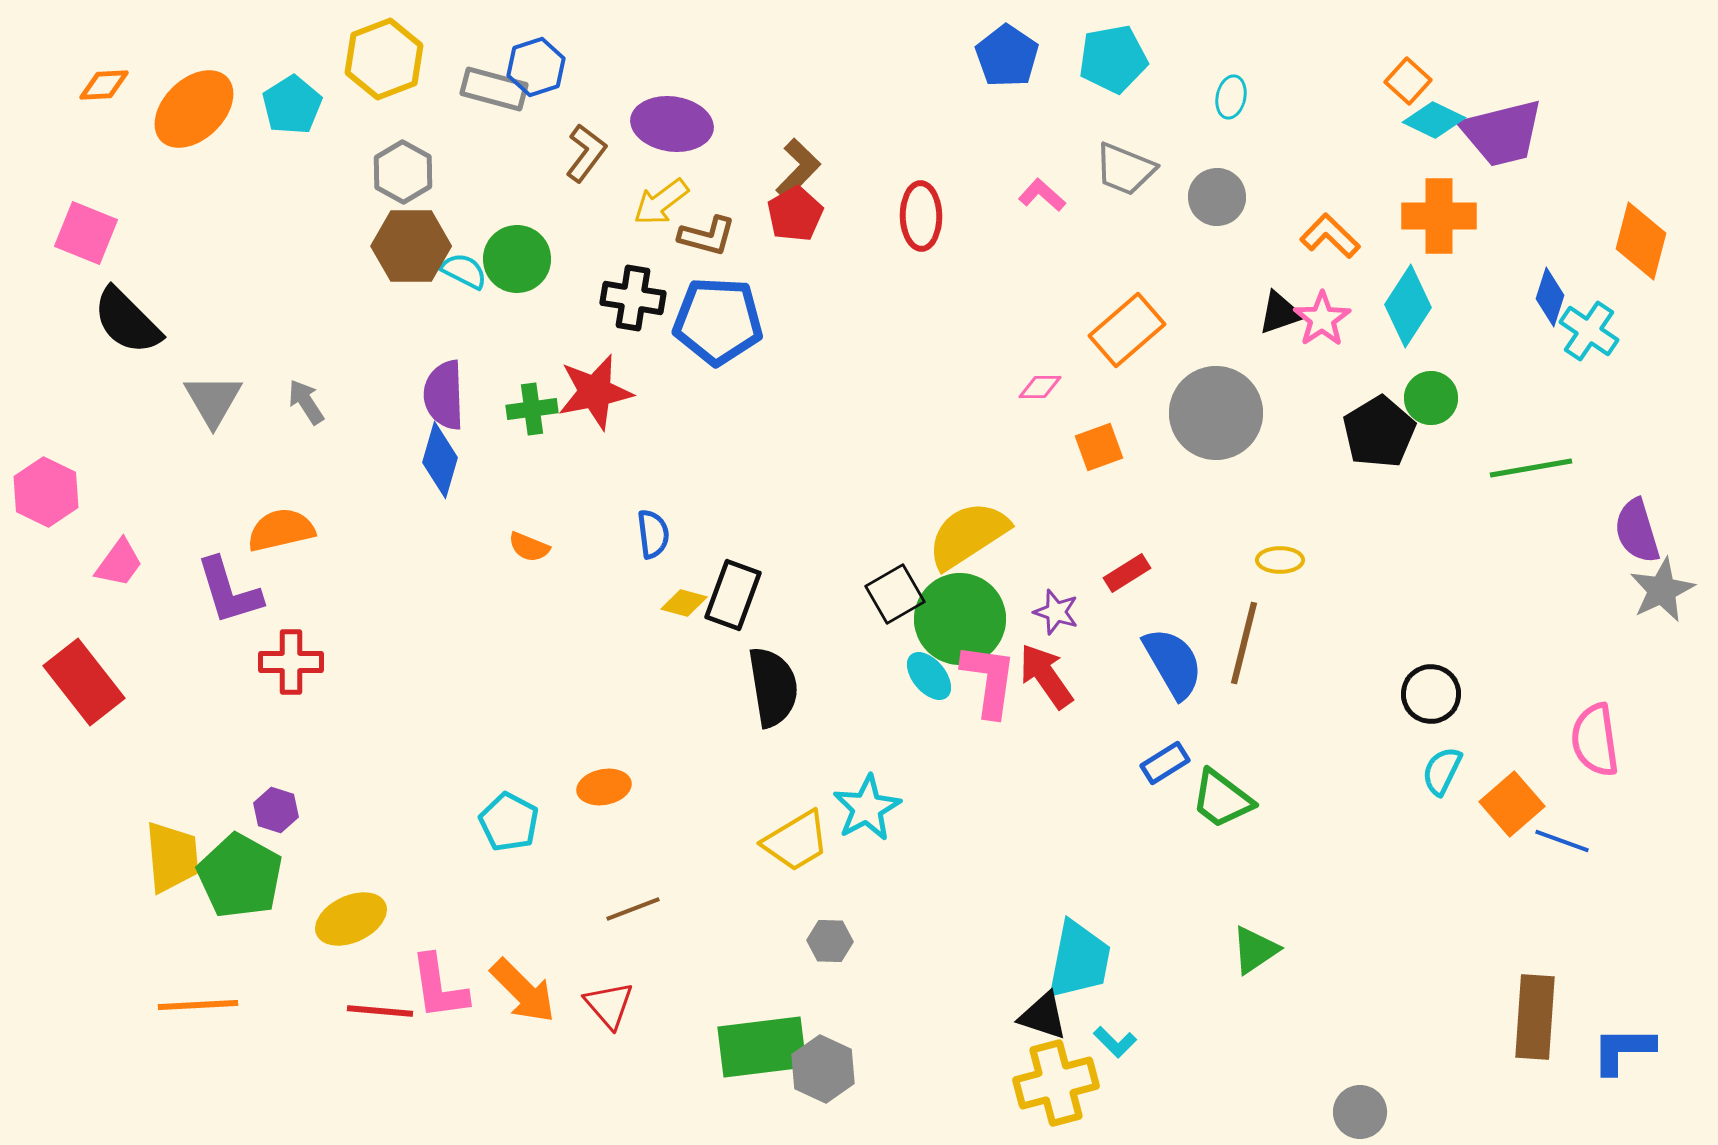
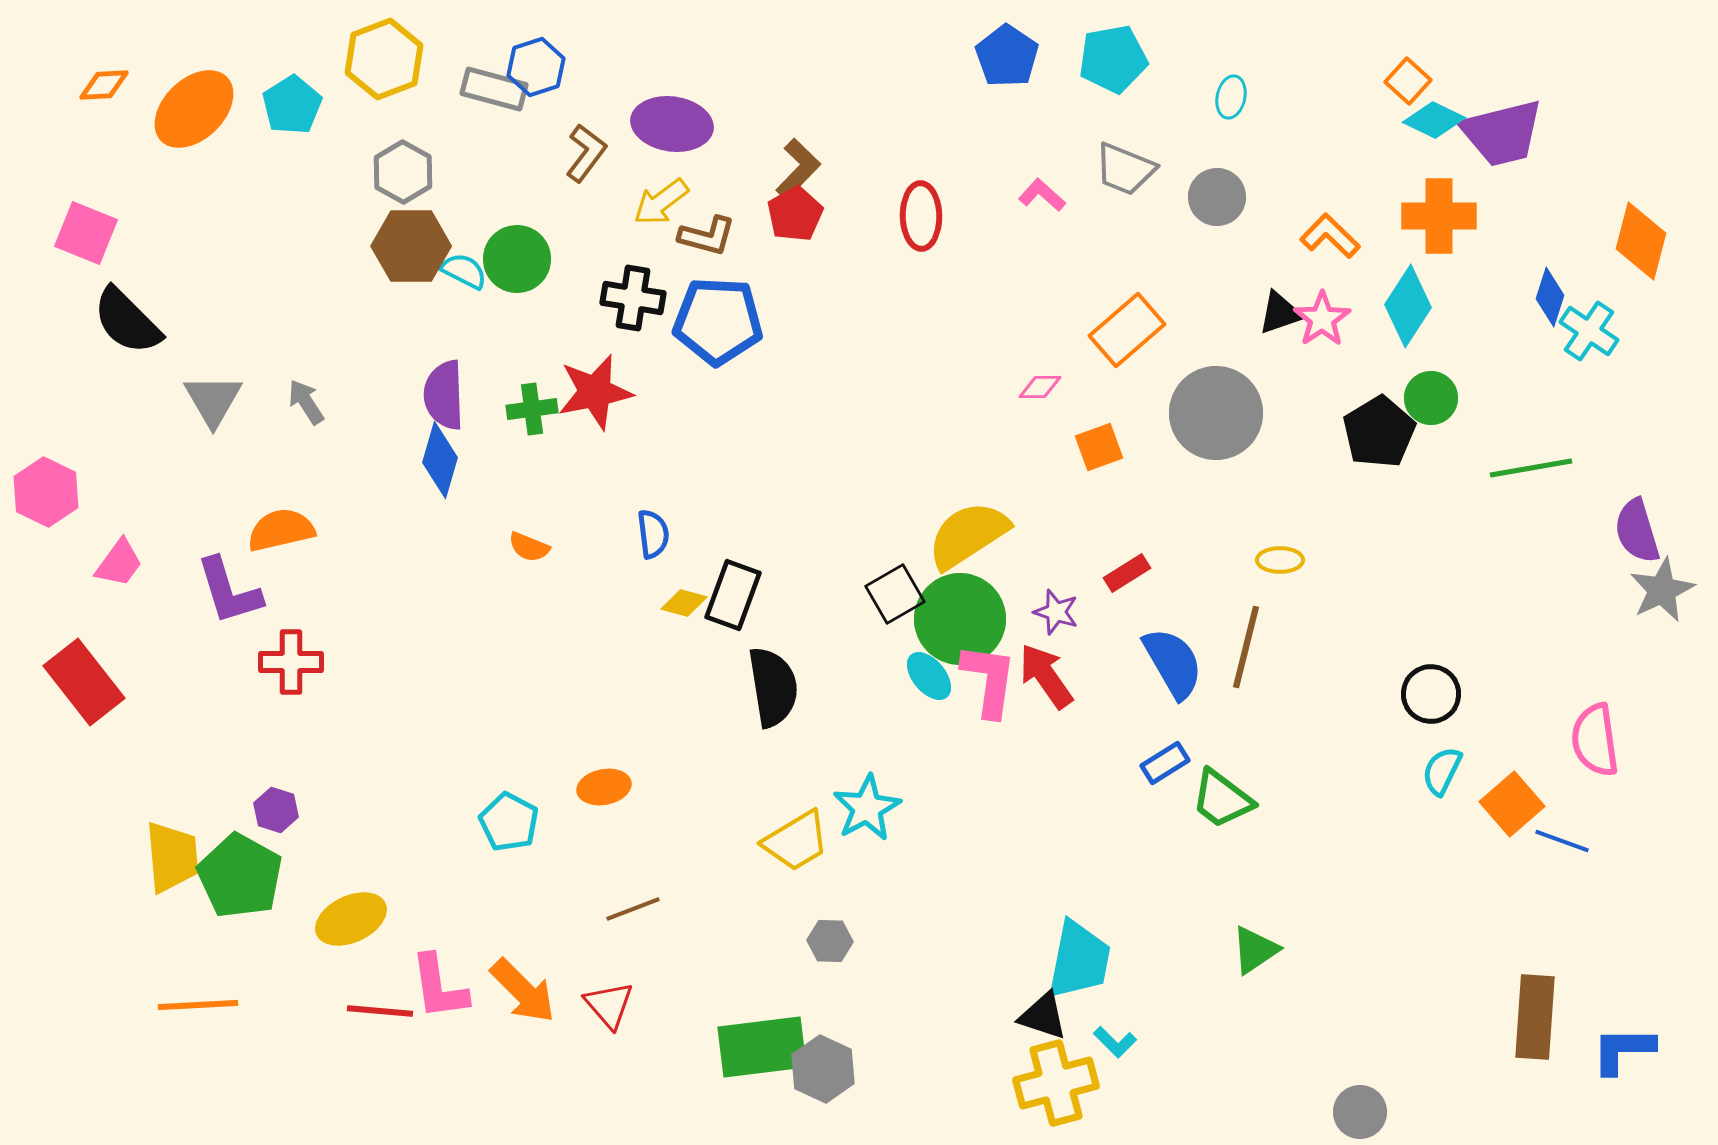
brown line at (1244, 643): moved 2 px right, 4 px down
